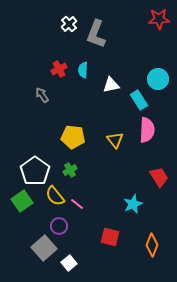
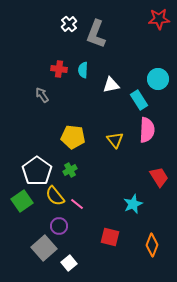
red cross: rotated 35 degrees clockwise
white pentagon: moved 2 px right
